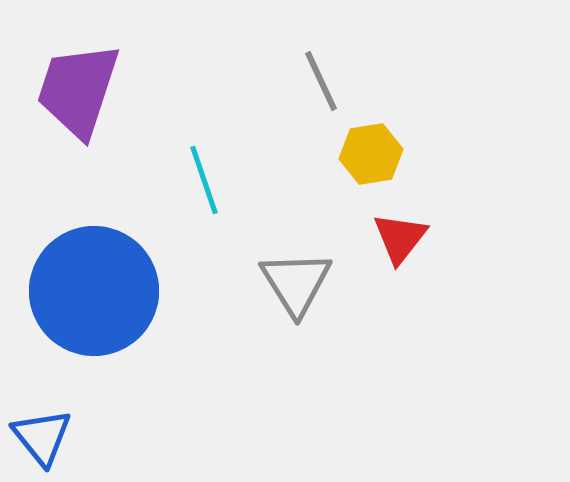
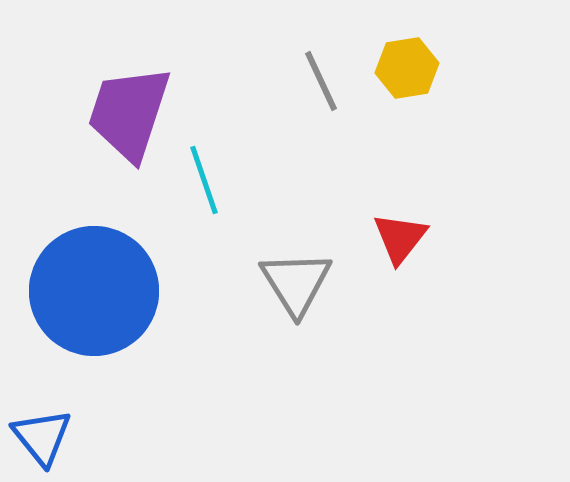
purple trapezoid: moved 51 px right, 23 px down
yellow hexagon: moved 36 px right, 86 px up
